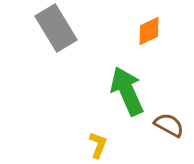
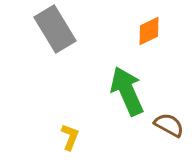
gray rectangle: moved 1 px left, 1 px down
yellow L-shape: moved 28 px left, 8 px up
